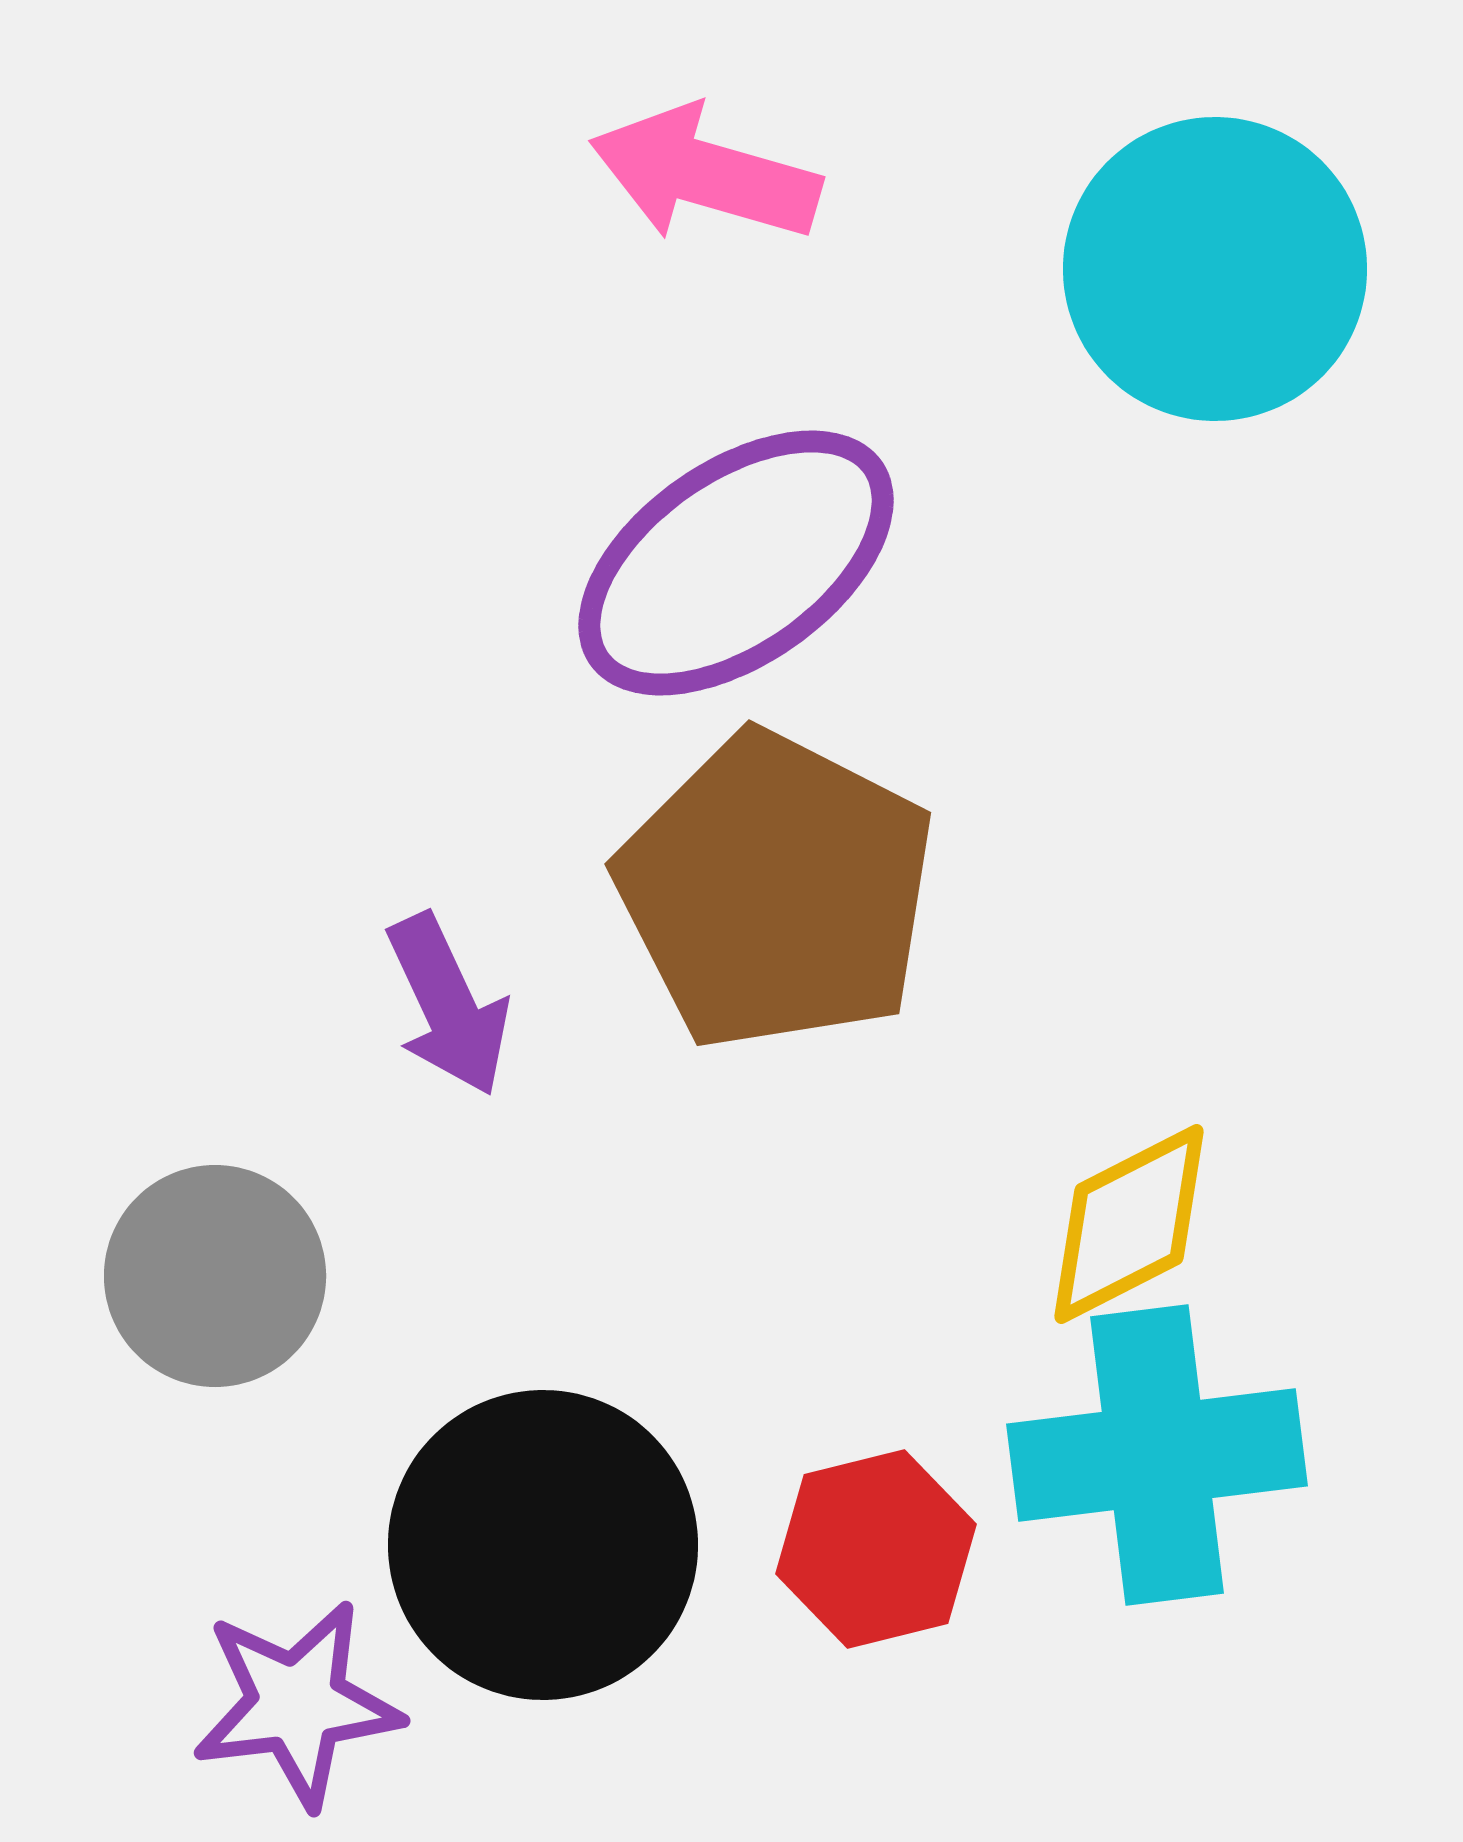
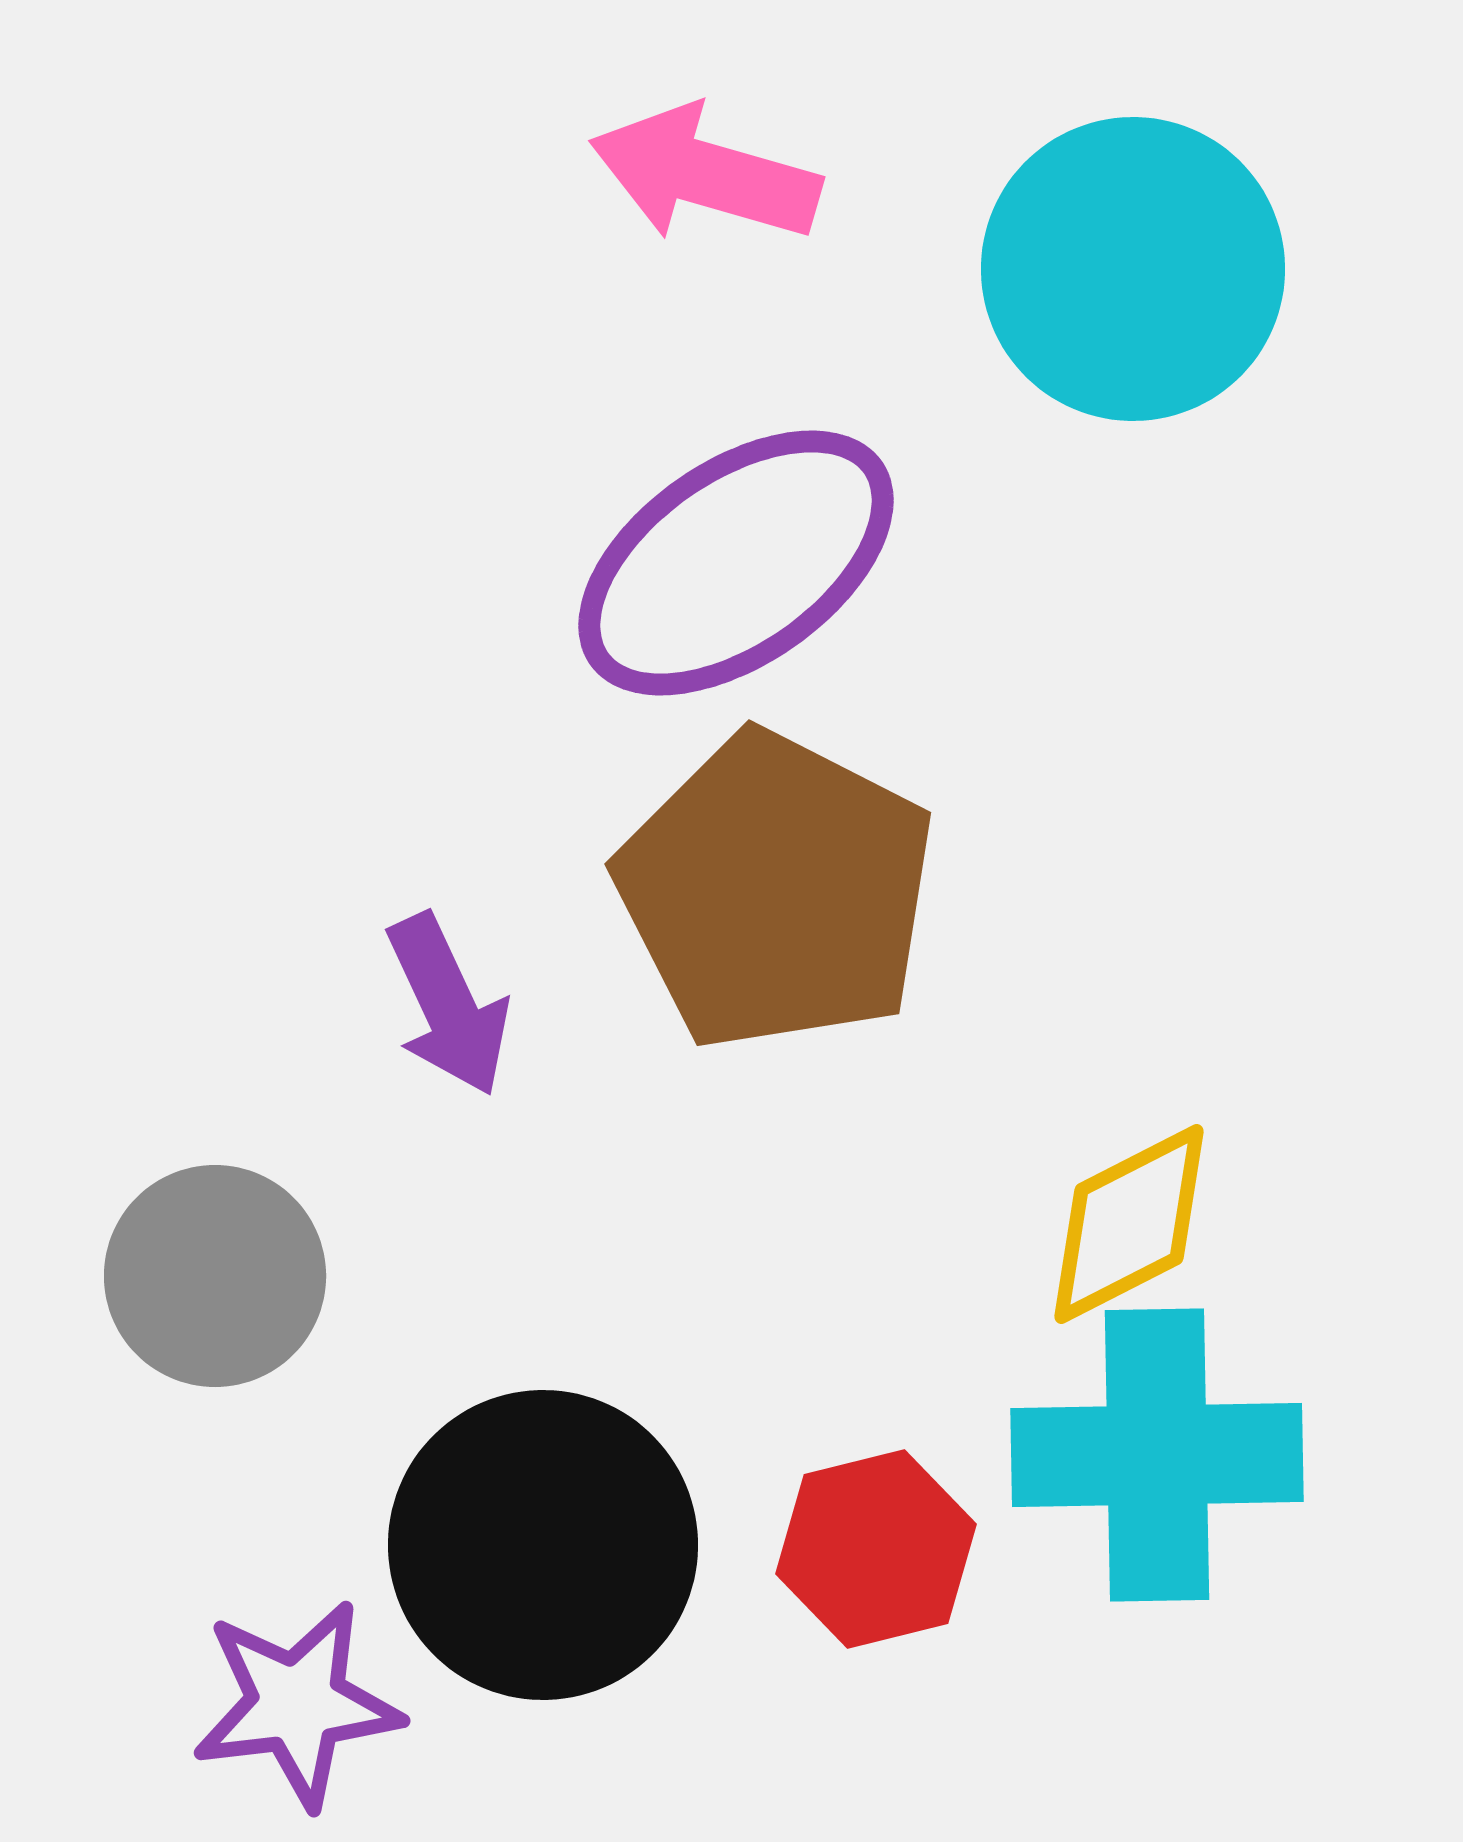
cyan circle: moved 82 px left
cyan cross: rotated 6 degrees clockwise
